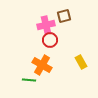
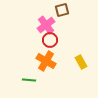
brown square: moved 2 px left, 6 px up
pink cross: rotated 24 degrees counterclockwise
orange cross: moved 4 px right, 4 px up
